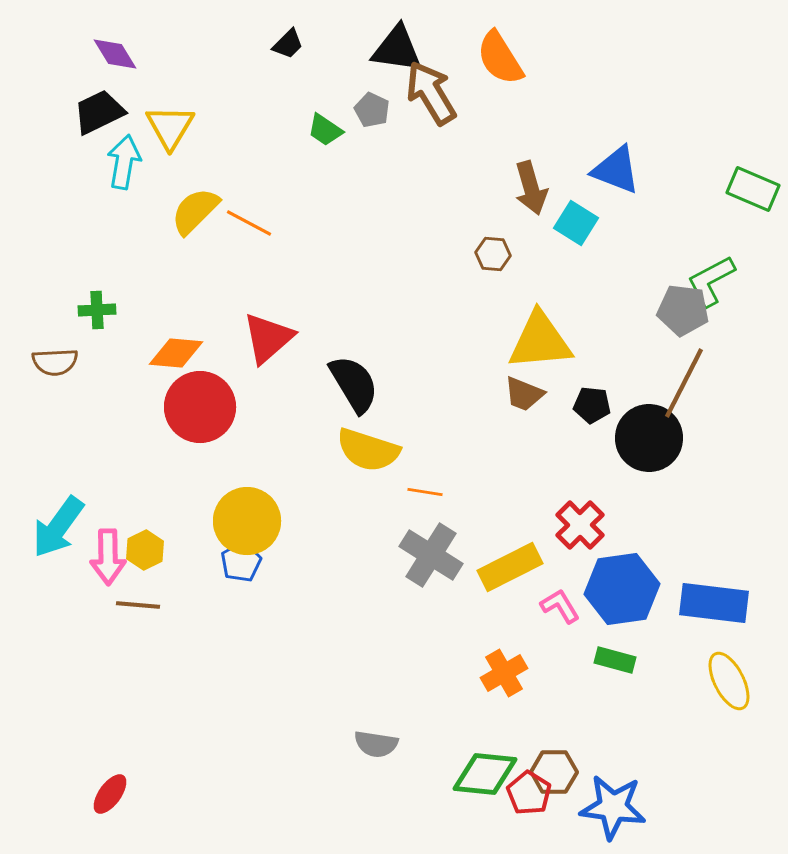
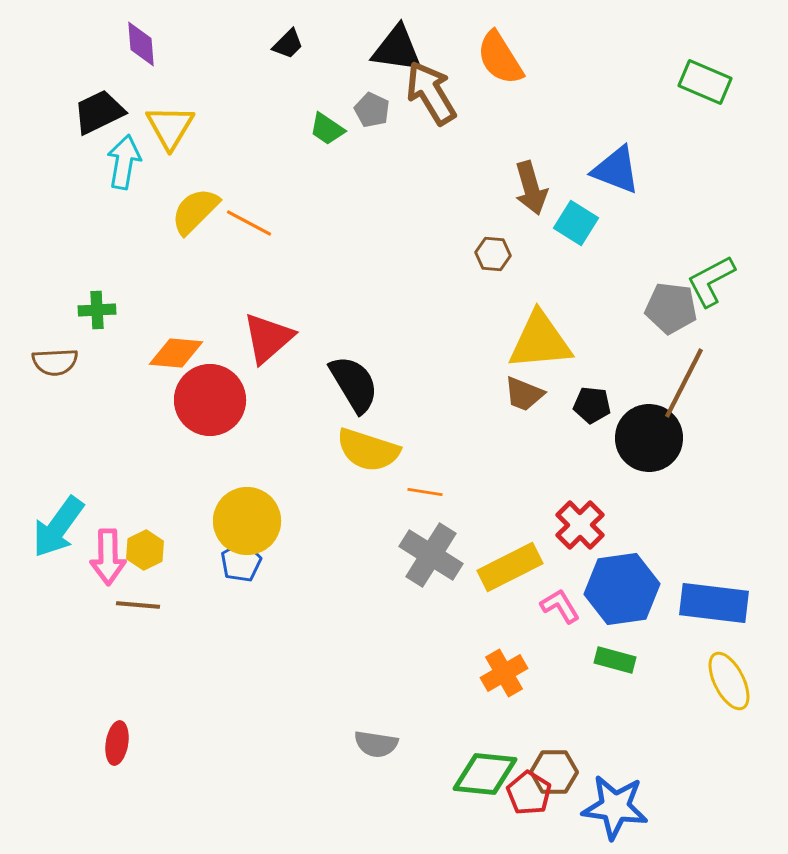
purple diamond at (115, 54): moved 26 px right, 10 px up; rotated 27 degrees clockwise
green trapezoid at (325, 130): moved 2 px right, 1 px up
green rectangle at (753, 189): moved 48 px left, 107 px up
gray pentagon at (683, 310): moved 12 px left, 2 px up
red circle at (200, 407): moved 10 px right, 7 px up
red ellipse at (110, 794): moved 7 px right, 51 px up; rotated 27 degrees counterclockwise
blue star at (613, 807): moved 2 px right
